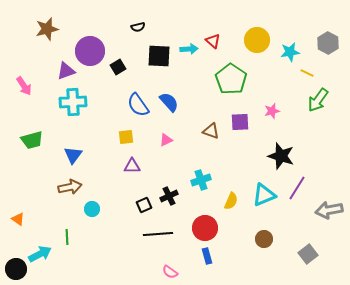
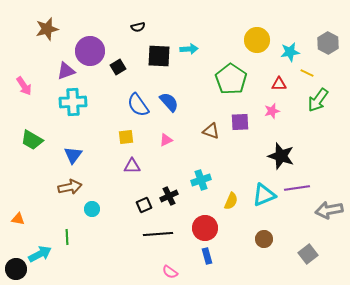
red triangle at (213, 41): moved 66 px right, 43 px down; rotated 42 degrees counterclockwise
green trapezoid at (32, 140): rotated 45 degrees clockwise
purple line at (297, 188): rotated 50 degrees clockwise
orange triangle at (18, 219): rotated 24 degrees counterclockwise
